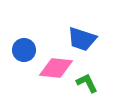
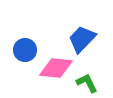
blue trapezoid: rotated 116 degrees clockwise
blue circle: moved 1 px right
